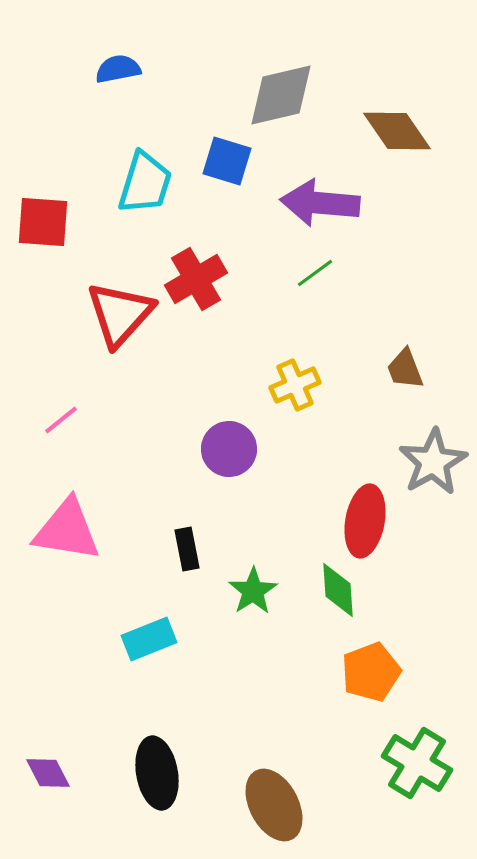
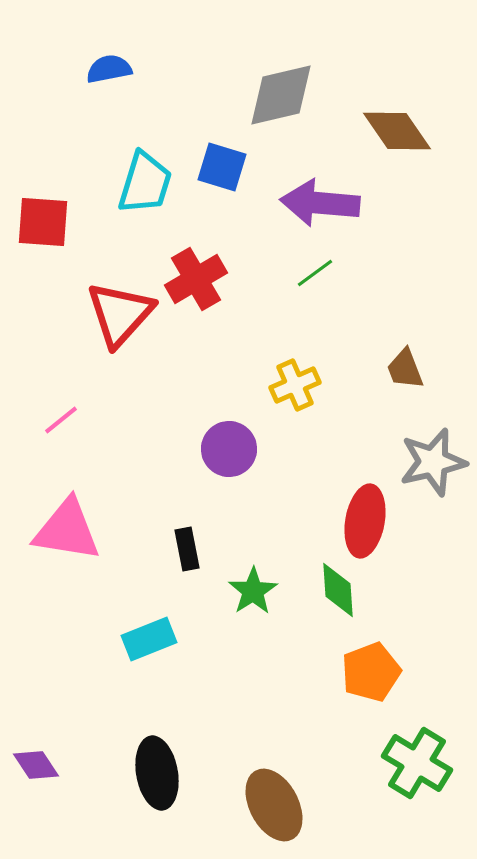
blue semicircle: moved 9 px left
blue square: moved 5 px left, 6 px down
gray star: rotated 16 degrees clockwise
purple diamond: moved 12 px left, 8 px up; rotated 6 degrees counterclockwise
